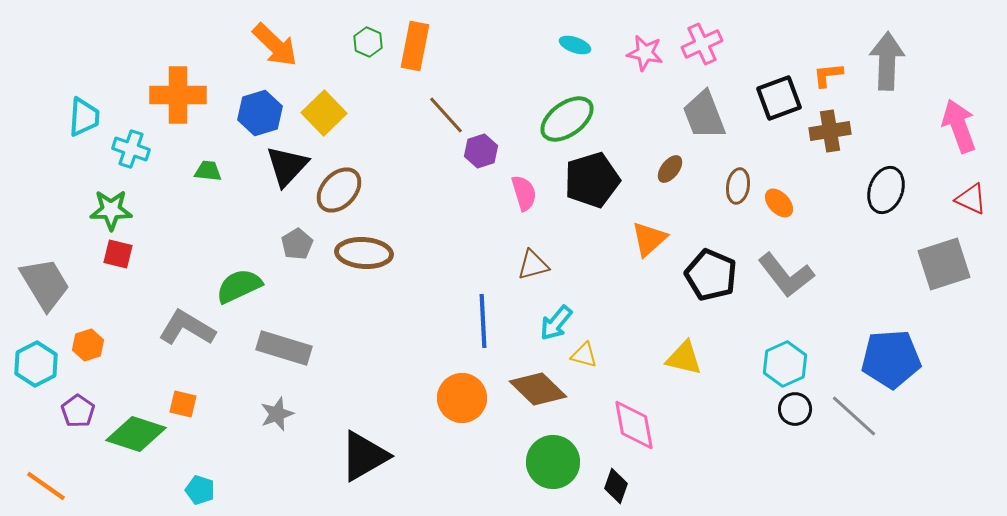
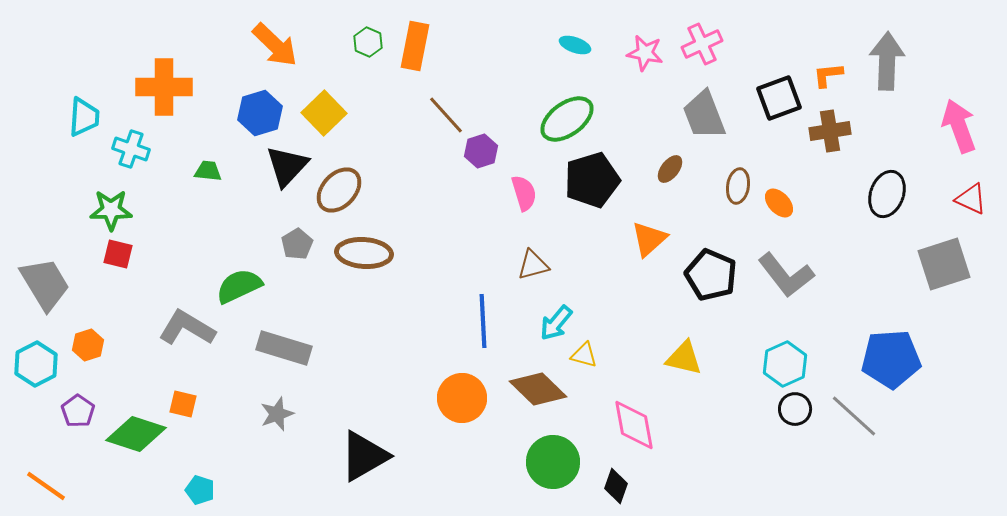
orange cross at (178, 95): moved 14 px left, 8 px up
black ellipse at (886, 190): moved 1 px right, 4 px down
